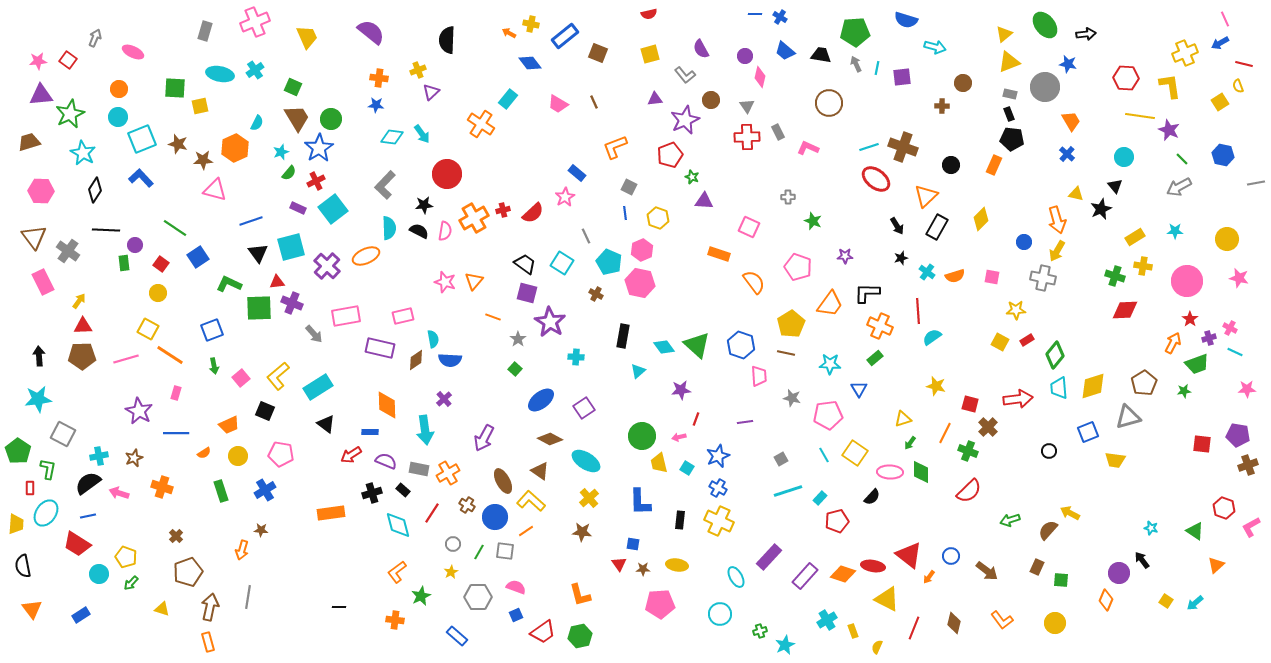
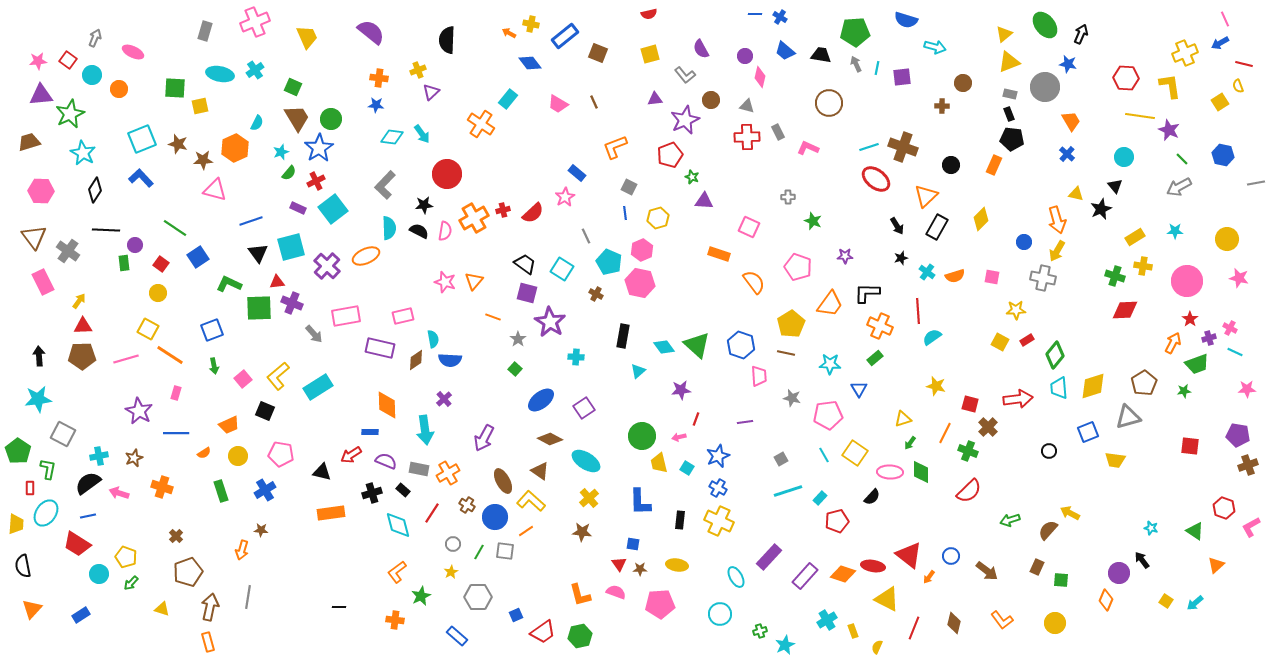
black arrow at (1086, 34): moved 5 px left; rotated 60 degrees counterclockwise
gray triangle at (747, 106): rotated 42 degrees counterclockwise
cyan circle at (118, 117): moved 26 px left, 42 px up
yellow hexagon at (658, 218): rotated 25 degrees clockwise
cyan square at (562, 263): moved 6 px down
pink square at (241, 378): moved 2 px right, 1 px down
black triangle at (326, 424): moved 4 px left, 48 px down; rotated 24 degrees counterclockwise
red square at (1202, 444): moved 12 px left, 2 px down
brown star at (643, 569): moved 3 px left
pink semicircle at (516, 587): moved 100 px right, 5 px down
orange triangle at (32, 609): rotated 20 degrees clockwise
